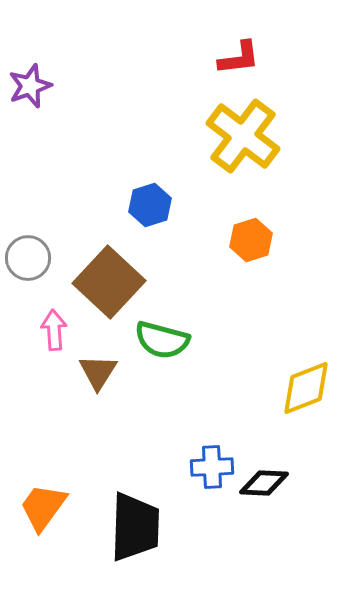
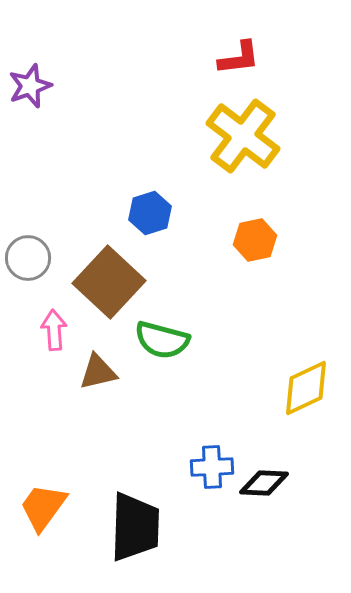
blue hexagon: moved 8 px down
orange hexagon: moved 4 px right; rotated 6 degrees clockwise
brown triangle: rotated 45 degrees clockwise
yellow diamond: rotated 4 degrees counterclockwise
